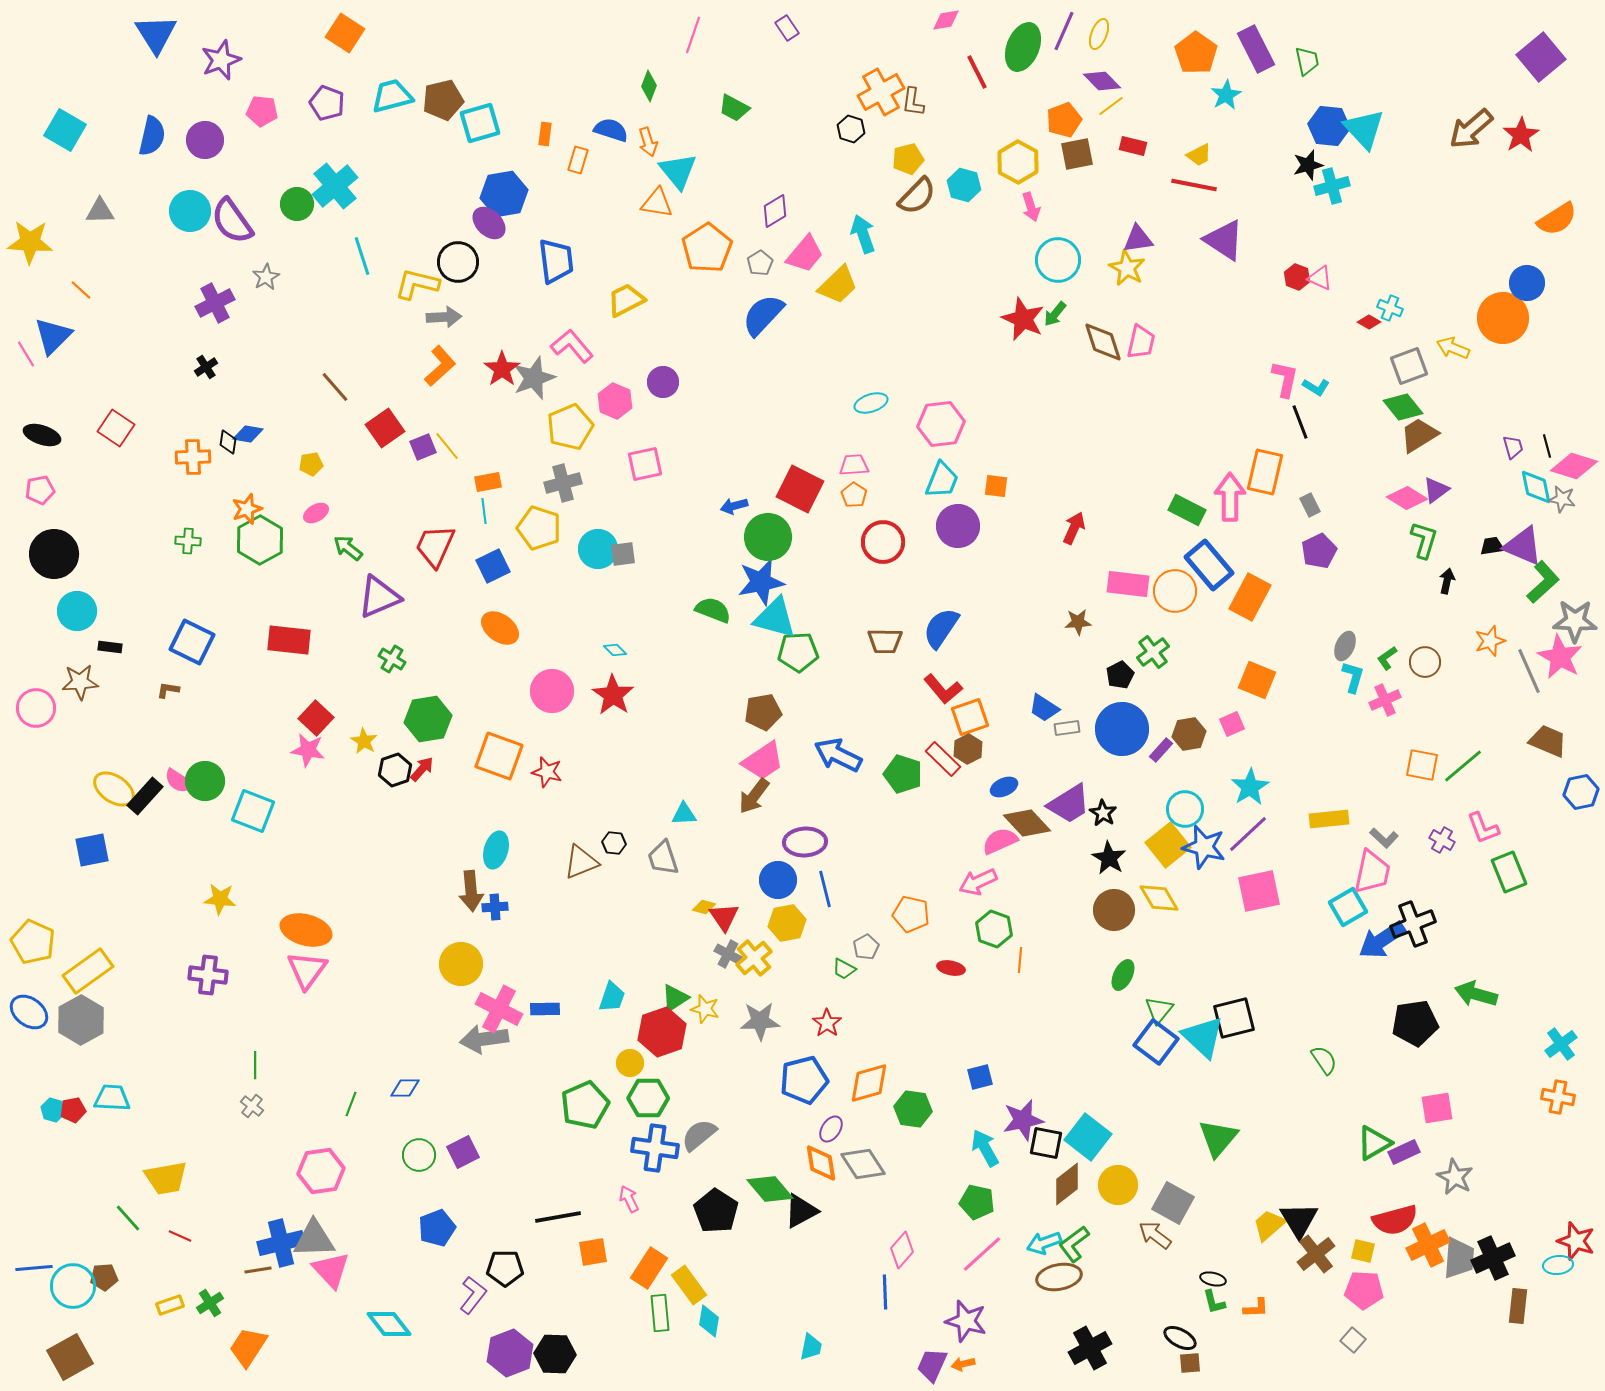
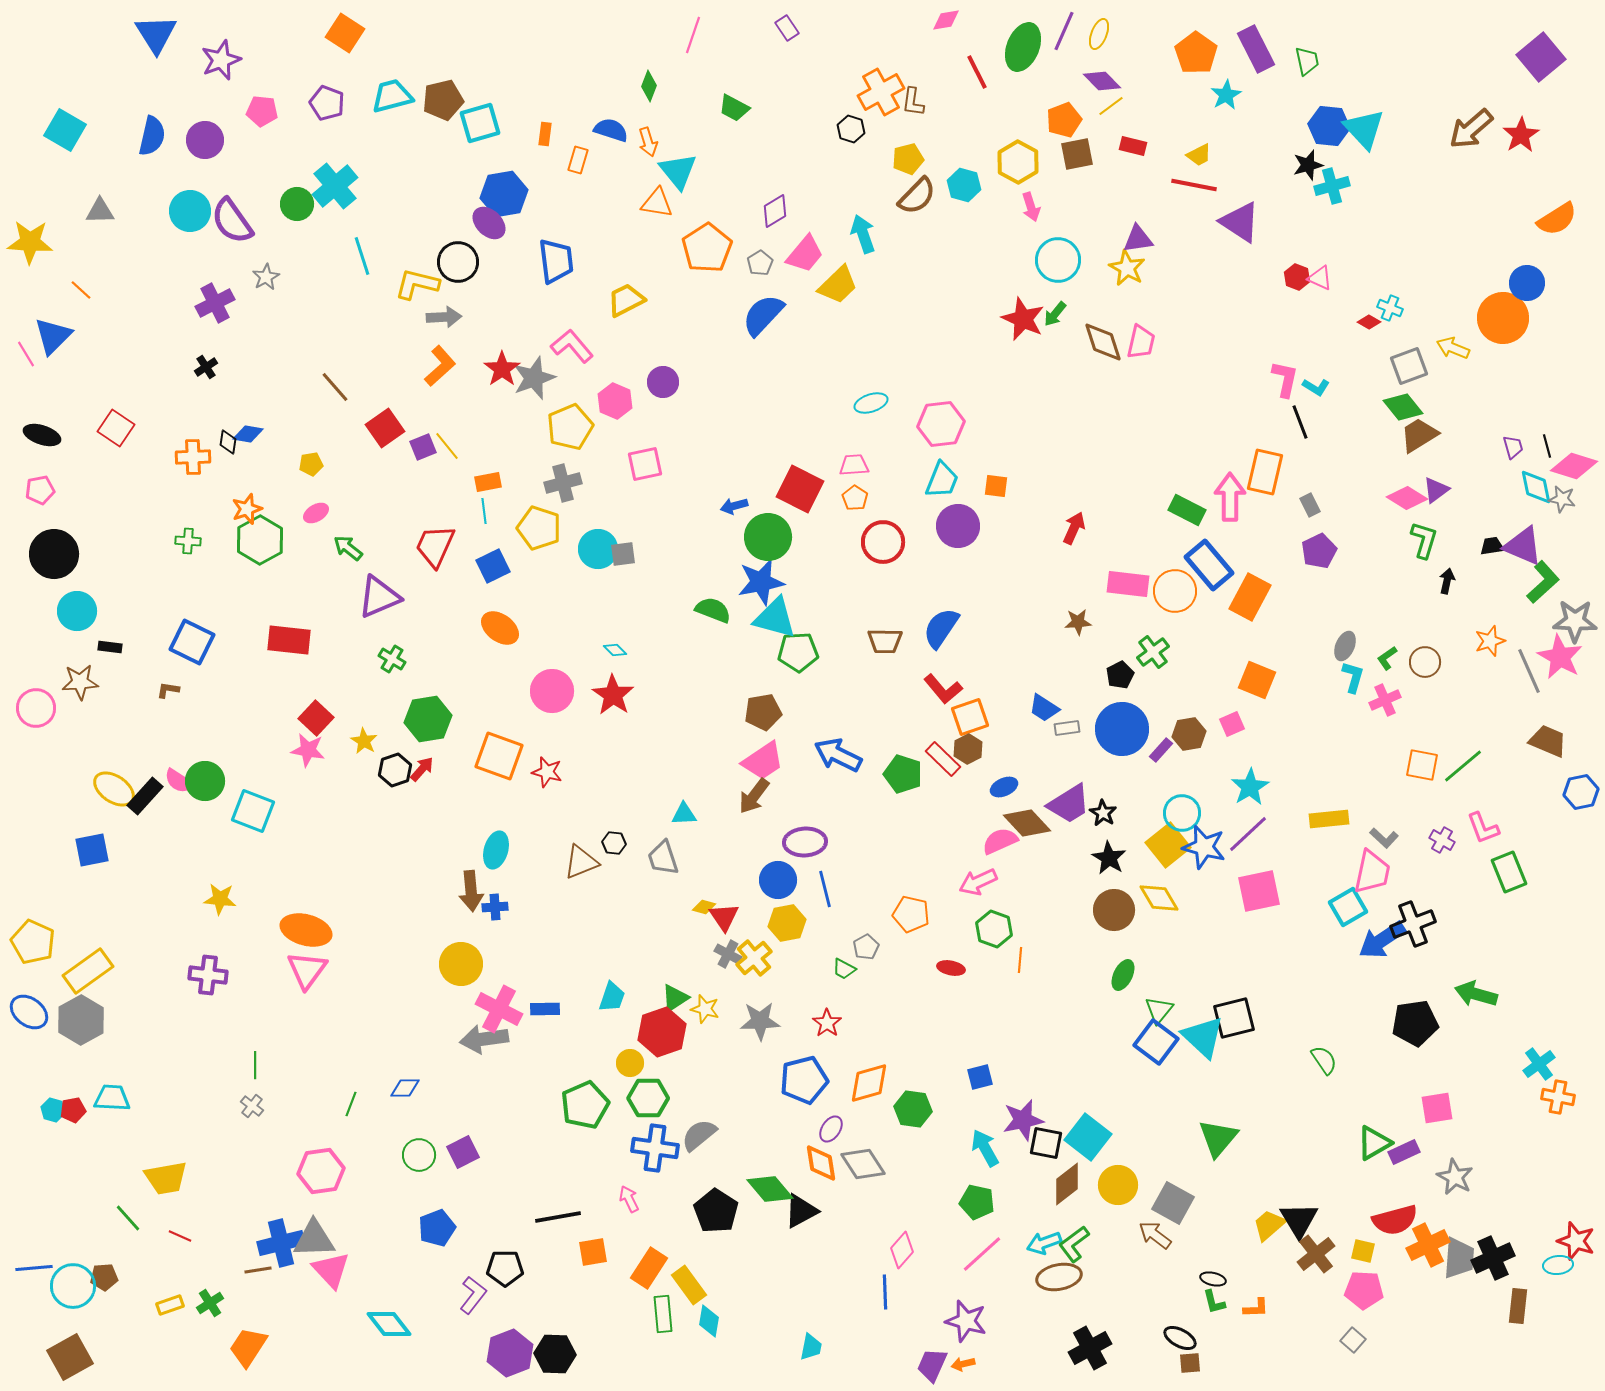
purple triangle at (1224, 240): moved 16 px right, 18 px up
orange pentagon at (854, 495): moved 1 px right, 3 px down
cyan circle at (1185, 809): moved 3 px left, 4 px down
cyan cross at (1561, 1044): moved 22 px left, 20 px down
green rectangle at (660, 1313): moved 3 px right, 1 px down
